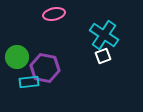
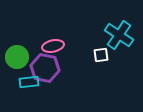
pink ellipse: moved 1 px left, 32 px down
cyan cross: moved 15 px right
white square: moved 2 px left, 1 px up; rotated 14 degrees clockwise
